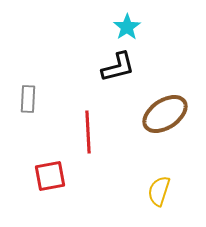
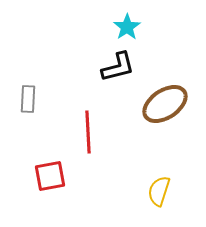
brown ellipse: moved 10 px up
